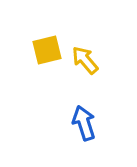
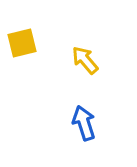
yellow square: moved 25 px left, 7 px up
